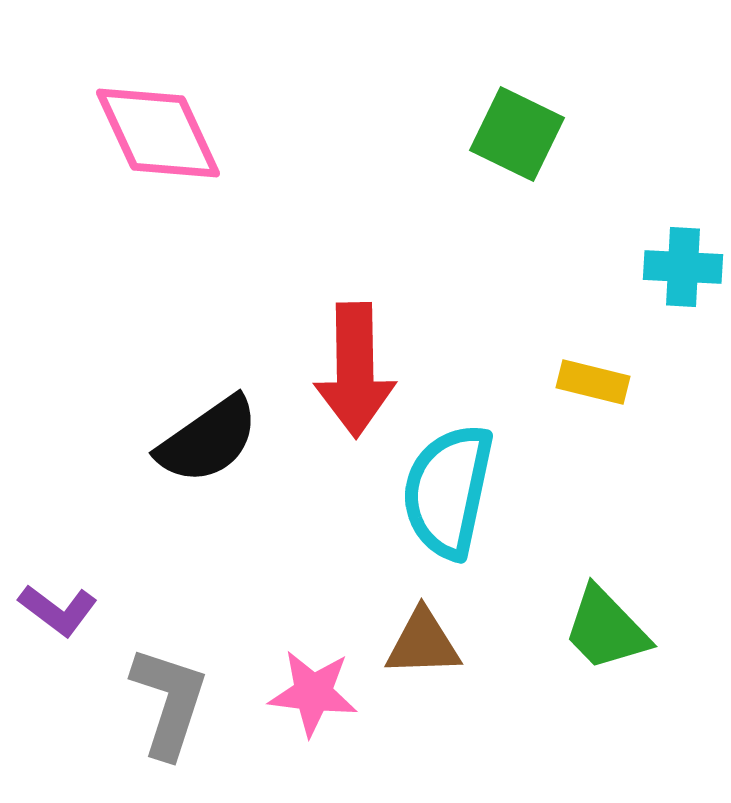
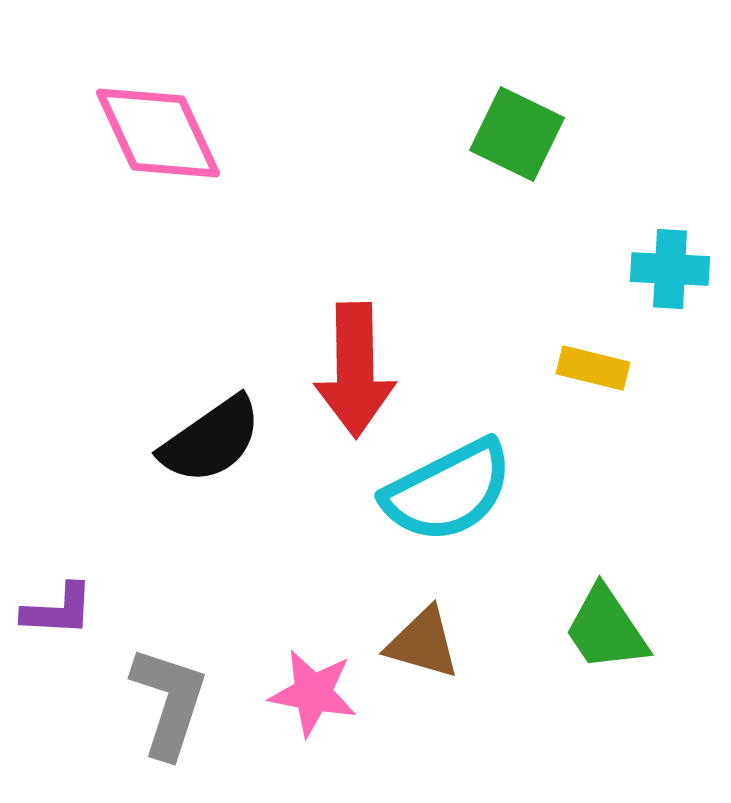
cyan cross: moved 13 px left, 2 px down
yellow rectangle: moved 14 px up
black semicircle: moved 3 px right
cyan semicircle: rotated 129 degrees counterclockwise
purple L-shape: rotated 34 degrees counterclockwise
green trapezoid: rotated 10 degrees clockwise
brown triangle: rotated 18 degrees clockwise
pink star: rotated 4 degrees clockwise
